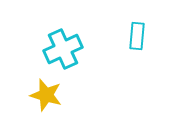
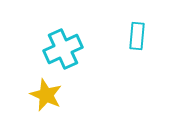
yellow star: rotated 8 degrees clockwise
